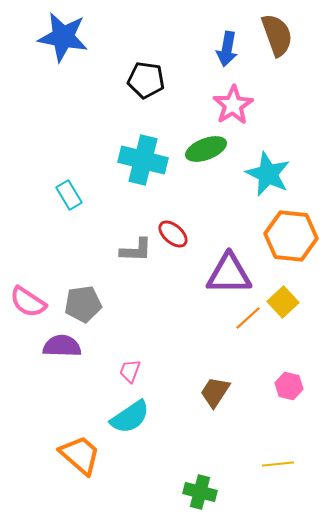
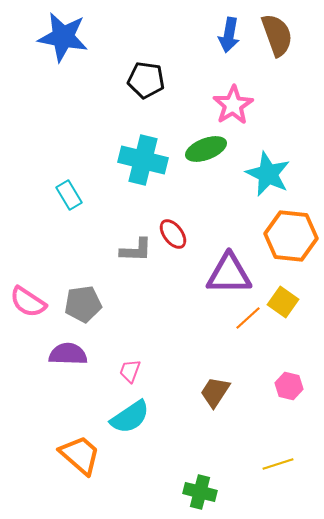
blue arrow: moved 2 px right, 14 px up
red ellipse: rotated 12 degrees clockwise
yellow square: rotated 12 degrees counterclockwise
purple semicircle: moved 6 px right, 8 px down
yellow line: rotated 12 degrees counterclockwise
